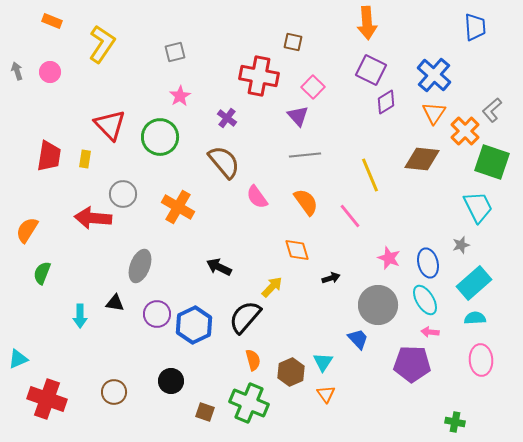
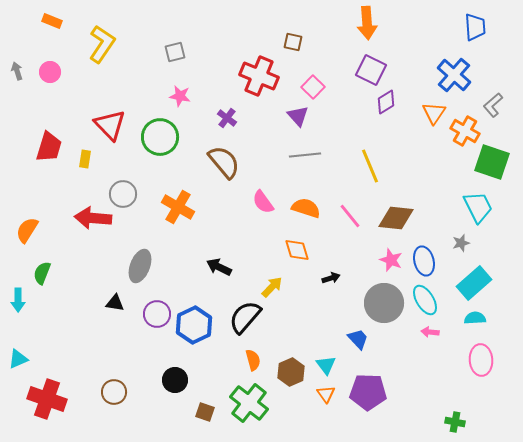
blue cross at (434, 75): moved 20 px right
red cross at (259, 76): rotated 12 degrees clockwise
pink star at (180, 96): rotated 30 degrees counterclockwise
gray L-shape at (492, 110): moved 1 px right, 5 px up
orange cross at (465, 131): rotated 16 degrees counterclockwise
red trapezoid at (49, 156): moved 9 px up; rotated 8 degrees clockwise
brown diamond at (422, 159): moved 26 px left, 59 px down
yellow line at (370, 175): moved 9 px up
pink semicircle at (257, 197): moved 6 px right, 5 px down
orange semicircle at (306, 202): moved 6 px down; rotated 36 degrees counterclockwise
gray star at (461, 245): moved 2 px up
pink star at (389, 258): moved 2 px right, 2 px down
blue ellipse at (428, 263): moved 4 px left, 2 px up
gray circle at (378, 305): moved 6 px right, 2 px up
cyan arrow at (80, 316): moved 62 px left, 16 px up
cyan triangle at (323, 362): moved 3 px right, 3 px down; rotated 10 degrees counterclockwise
purple pentagon at (412, 364): moved 44 px left, 28 px down
black circle at (171, 381): moved 4 px right, 1 px up
green cross at (249, 403): rotated 15 degrees clockwise
